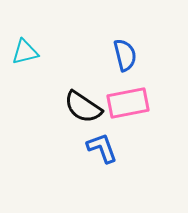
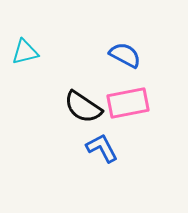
blue semicircle: rotated 48 degrees counterclockwise
blue L-shape: rotated 8 degrees counterclockwise
